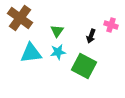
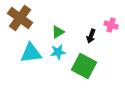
green triangle: moved 1 px right, 1 px down; rotated 24 degrees clockwise
